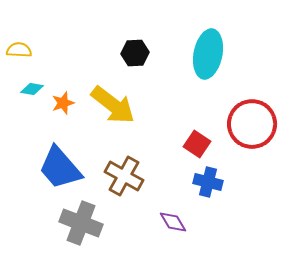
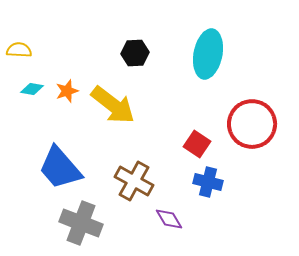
orange star: moved 4 px right, 12 px up
brown cross: moved 10 px right, 5 px down
purple diamond: moved 4 px left, 3 px up
